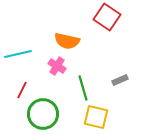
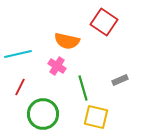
red square: moved 3 px left, 5 px down
red line: moved 2 px left, 3 px up
